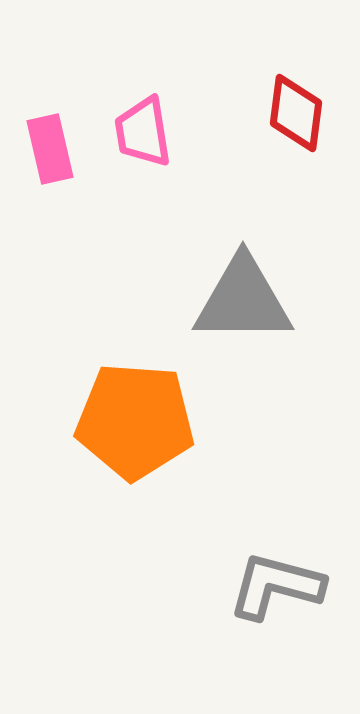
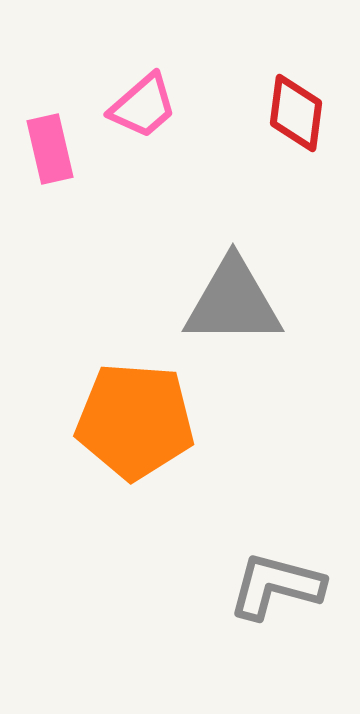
pink trapezoid: moved 26 px up; rotated 122 degrees counterclockwise
gray triangle: moved 10 px left, 2 px down
